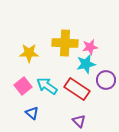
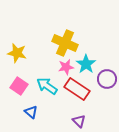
yellow cross: rotated 20 degrees clockwise
pink star: moved 24 px left, 20 px down
yellow star: moved 12 px left; rotated 12 degrees clockwise
cyan star: rotated 24 degrees counterclockwise
purple circle: moved 1 px right, 1 px up
pink square: moved 4 px left; rotated 18 degrees counterclockwise
blue triangle: moved 1 px left, 1 px up
